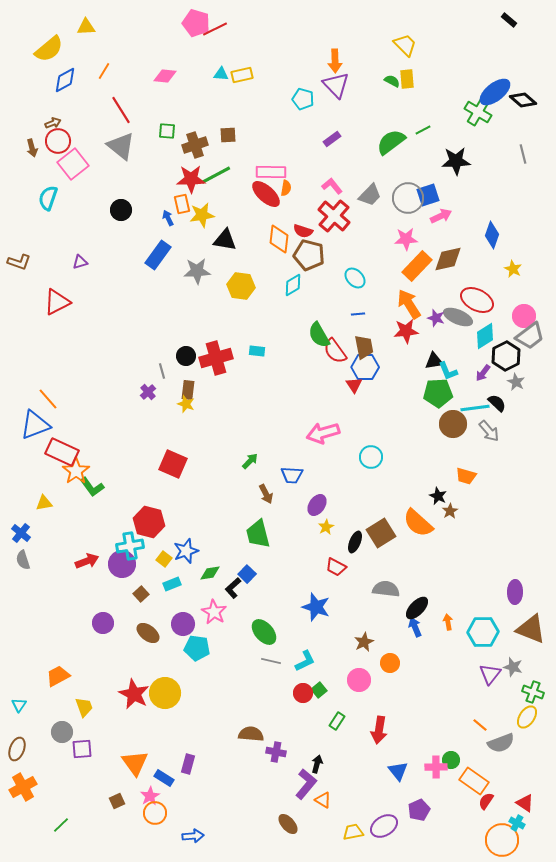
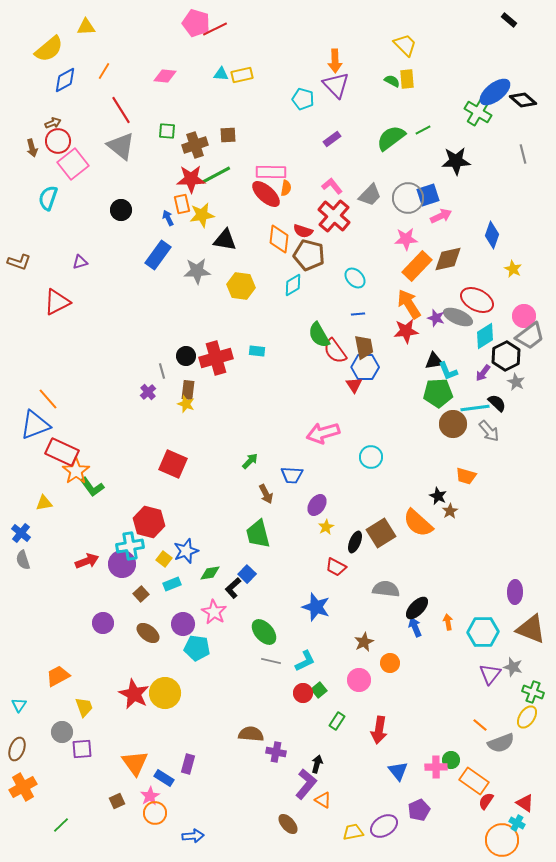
green semicircle at (391, 142): moved 4 px up
